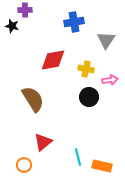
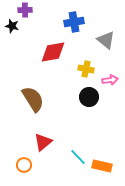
gray triangle: rotated 24 degrees counterclockwise
red diamond: moved 8 px up
cyan line: rotated 30 degrees counterclockwise
